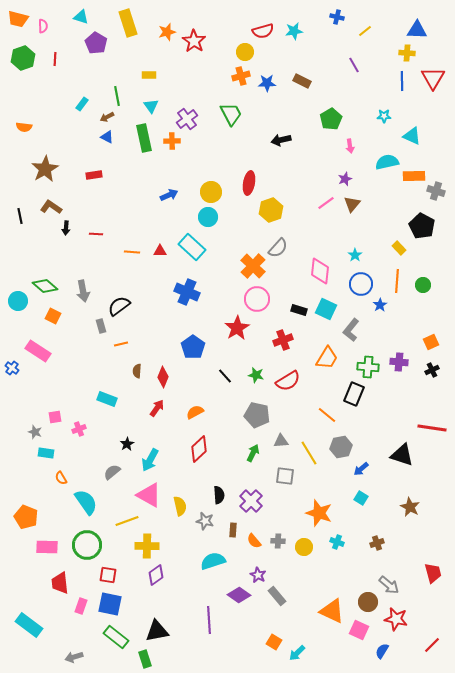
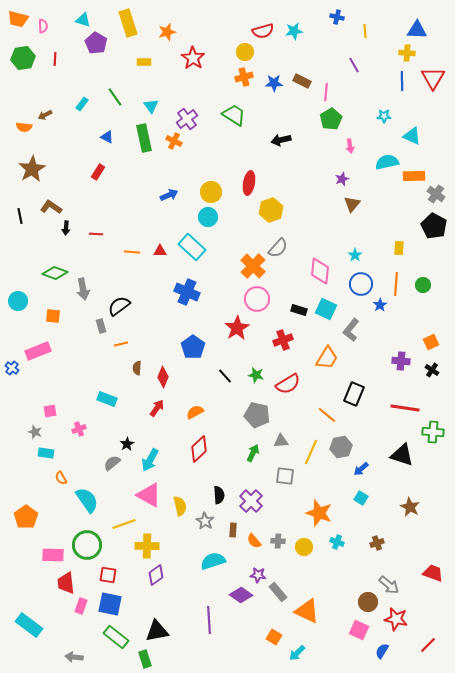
cyan triangle at (81, 17): moved 2 px right, 3 px down
yellow line at (365, 31): rotated 56 degrees counterclockwise
red star at (194, 41): moved 1 px left, 17 px down
green hexagon at (23, 58): rotated 10 degrees clockwise
yellow rectangle at (149, 75): moved 5 px left, 13 px up
orange cross at (241, 76): moved 3 px right, 1 px down
blue star at (267, 83): moved 7 px right
green line at (117, 96): moved 2 px left, 1 px down; rotated 24 degrees counterclockwise
green trapezoid at (231, 114): moved 3 px right, 1 px down; rotated 30 degrees counterclockwise
brown arrow at (107, 117): moved 62 px left, 2 px up
orange cross at (172, 141): moved 2 px right; rotated 28 degrees clockwise
brown star at (45, 169): moved 13 px left
red rectangle at (94, 175): moved 4 px right, 3 px up; rotated 49 degrees counterclockwise
purple star at (345, 179): moved 3 px left
gray cross at (436, 191): moved 3 px down; rotated 18 degrees clockwise
pink line at (326, 203): moved 111 px up; rotated 48 degrees counterclockwise
black pentagon at (422, 226): moved 12 px right
yellow rectangle at (399, 248): rotated 48 degrees clockwise
orange line at (397, 281): moved 1 px left, 3 px down
green diamond at (45, 286): moved 10 px right, 13 px up; rotated 20 degrees counterclockwise
gray arrow at (83, 291): moved 2 px up
orange square at (53, 316): rotated 21 degrees counterclockwise
pink rectangle at (38, 351): rotated 55 degrees counterclockwise
purple cross at (399, 362): moved 2 px right, 1 px up
green cross at (368, 367): moved 65 px right, 65 px down
black cross at (432, 370): rotated 32 degrees counterclockwise
brown semicircle at (137, 371): moved 3 px up
red semicircle at (288, 381): moved 3 px down
pink square at (55, 417): moved 5 px left, 6 px up
red line at (432, 428): moved 27 px left, 20 px up
yellow line at (309, 453): moved 2 px right, 1 px up; rotated 55 degrees clockwise
gray semicircle at (112, 472): moved 9 px up
cyan semicircle at (86, 502): moved 1 px right, 2 px up
orange pentagon at (26, 517): rotated 15 degrees clockwise
yellow line at (127, 521): moved 3 px left, 3 px down
gray star at (205, 521): rotated 18 degrees clockwise
pink rectangle at (47, 547): moved 6 px right, 8 px down
red trapezoid at (433, 573): rotated 55 degrees counterclockwise
purple star at (258, 575): rotated 21 degrees counterclockwise
red trapezoid at (60, 583): moved 6 px right
purple diamond at (239, 595): moved 2 px right
gray rectangle at (277, 596): moved 1 px right, 4 px up
orange triangle at (332, 611): moved 25 px left
orange square at (274, 642): moved 5 px up
red line at (432, 645): moved 4 px left
gray arrow at (74, 657): rotated 24 degrees clockwise
